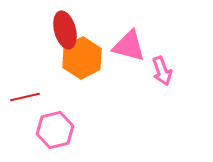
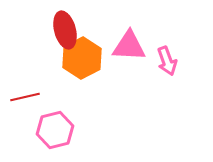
pink triangle: rotated 12 degrees counterclockwise
pink arrow: moved 5 px right, 10 px up
